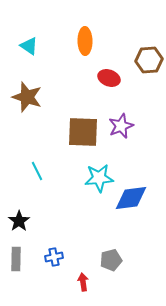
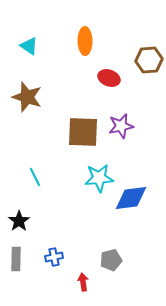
purple star: rotated 10 degrees clockwise
cyan line: moved 2 px left, 6 px down
